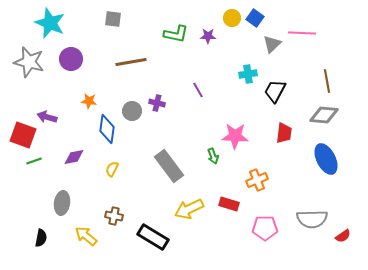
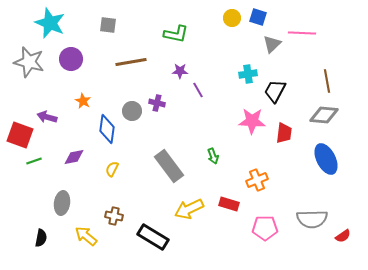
blue square at (255, 18): moved 3 px right, 1 px up; rotated 18 degrees counterclockwise
gray square at (113, 19): moved 5 px left, 6 px down
purple star at (208, 36): moved 28 px left, 35 px down
orange star at (89, 101): moved 6 px left; rotated 21 degrees clockwise
red square at (23, 135): moved 3 px left
pink star at (235, 136): moved 17 px right, 15 px up
